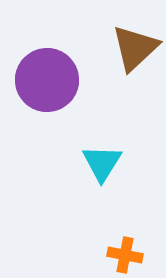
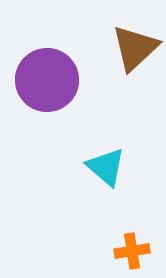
cyan triangle: moved 4 px right, 4 px down; rotated 21 degrees counterclockwise
orange cross: moved 7 px right, 4 px up; rotated 20 degrees counterclockwise
